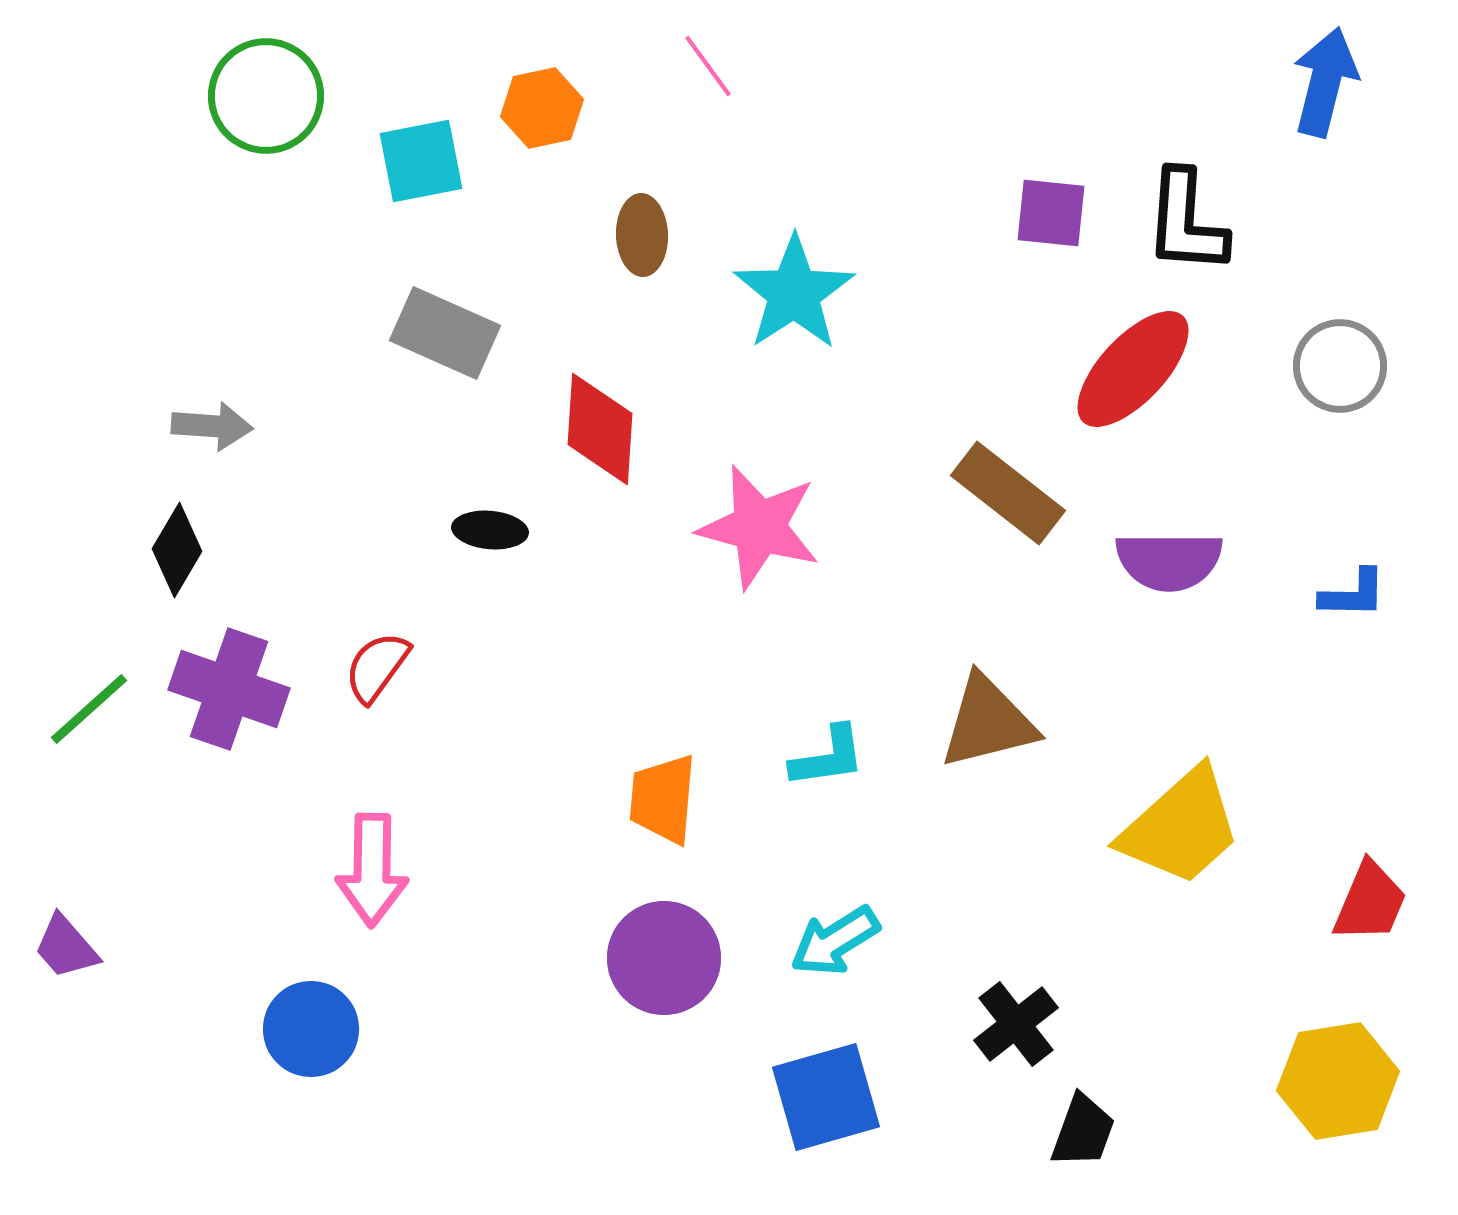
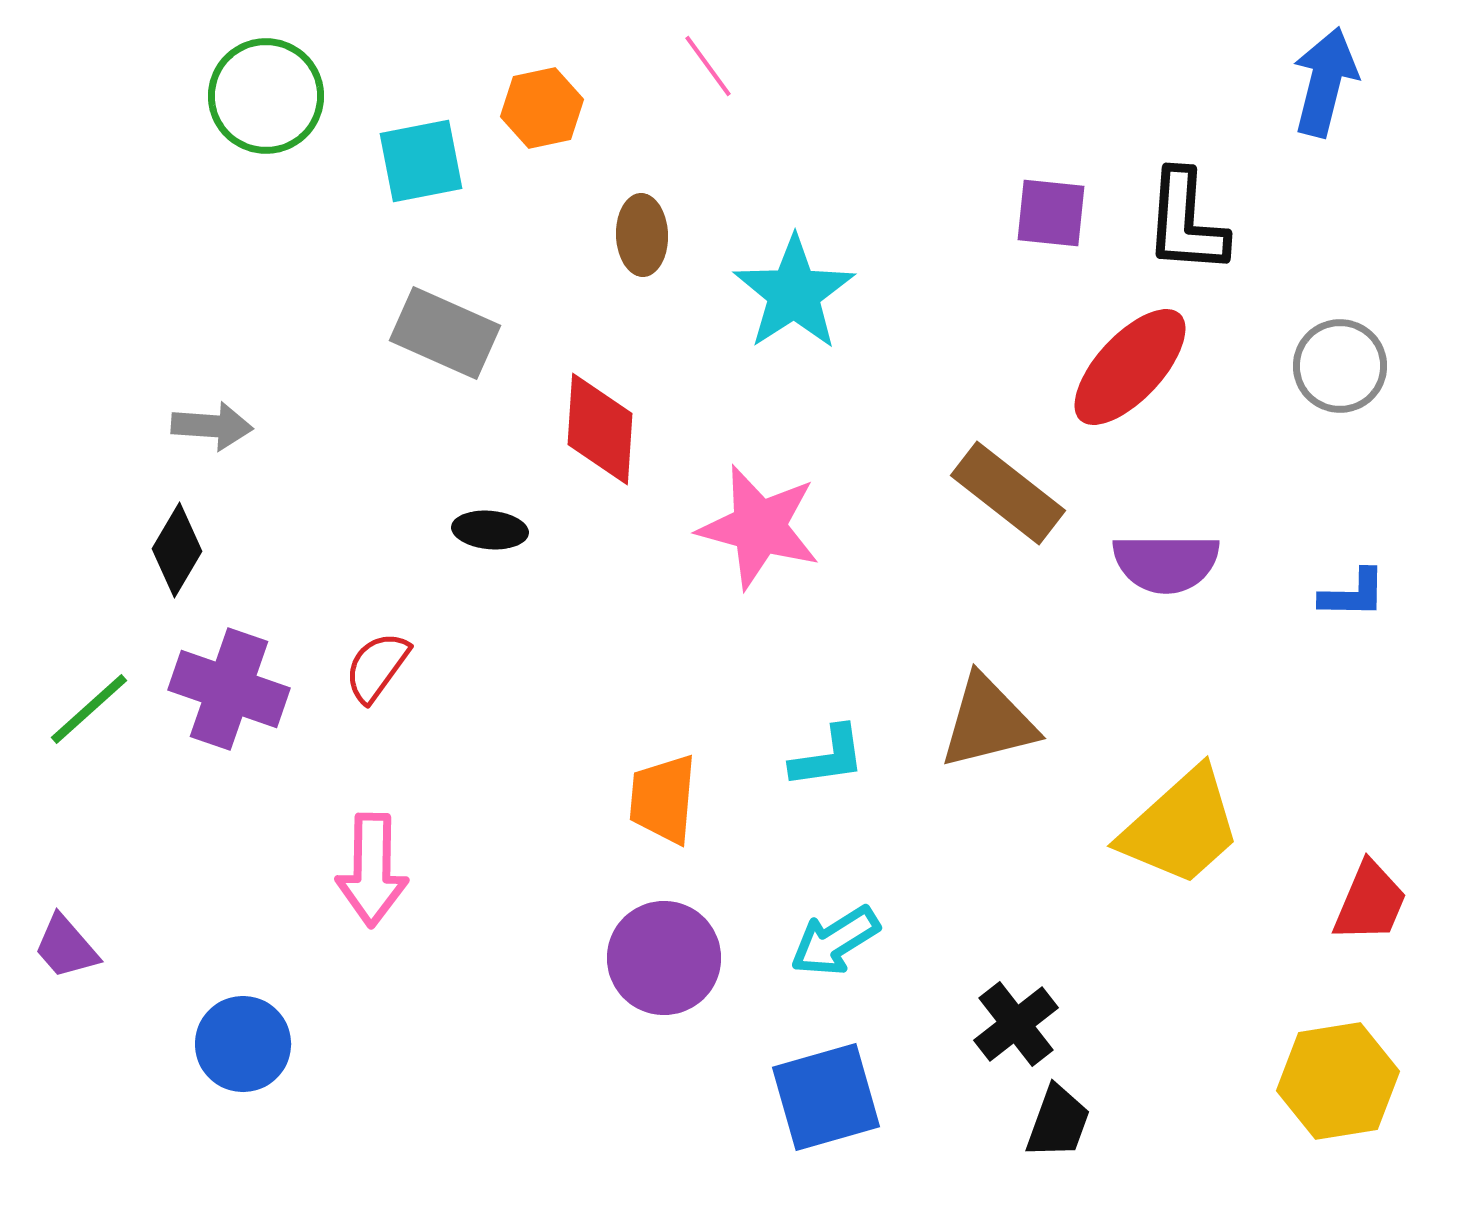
red ellipse: moved 3 px left, 2 px up
purple semicircle: moved 3 px left, 2 px down
blue circle: moved 68 px left, 15 px down
black trapezoid: moved 25 px left, 9 px up
